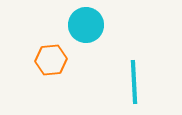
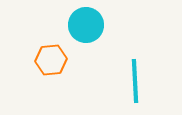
cyan line: moved 1 px right, 1 px up
